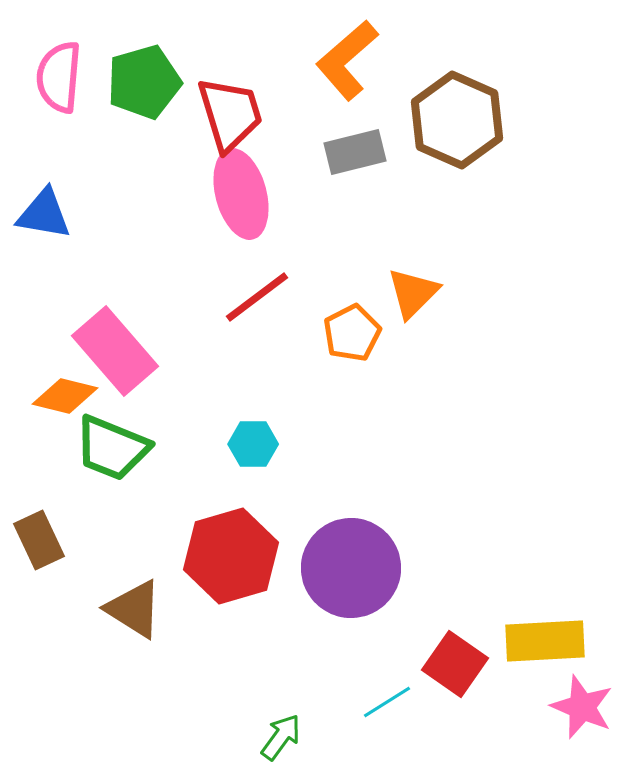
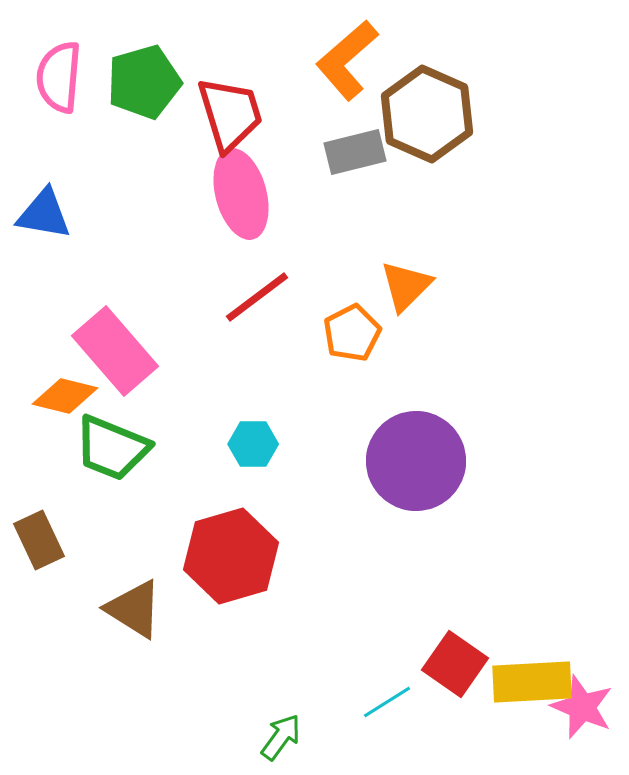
brown hexagon: moved 30 px left, 6 px up
orange triangle: moved 7 px left, 7 px up
purple circle: moved 65 px right, 107 px up
yellow rectangle: moved 13 px left, 41 px down
